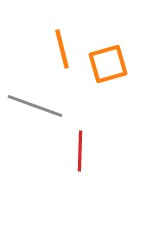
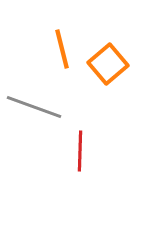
orange square: rotated 24 degrees counterclockwise
gray line: moved 1 px left, 1 px down
